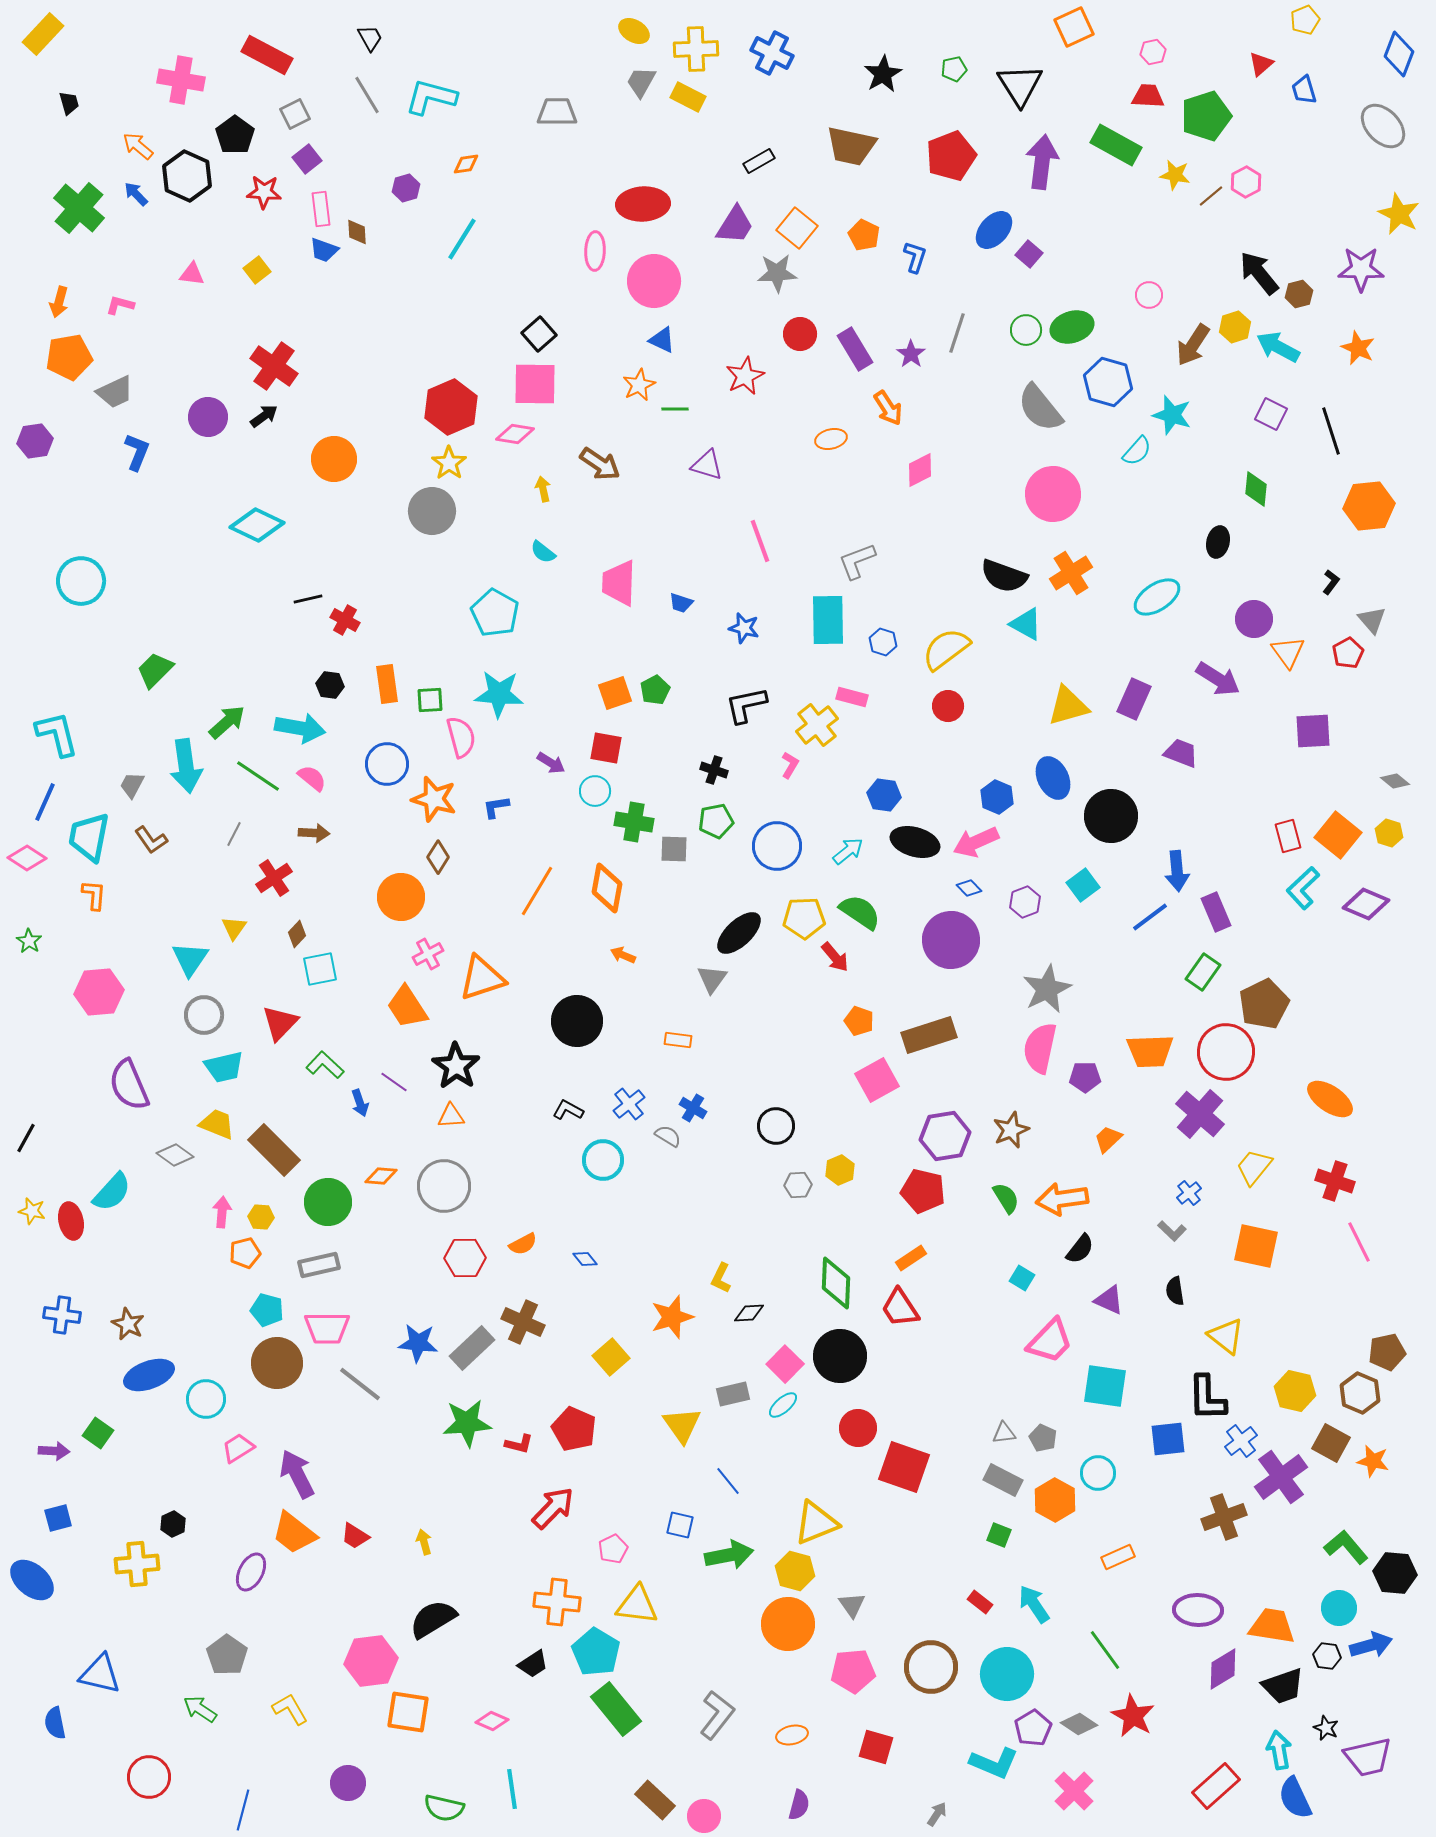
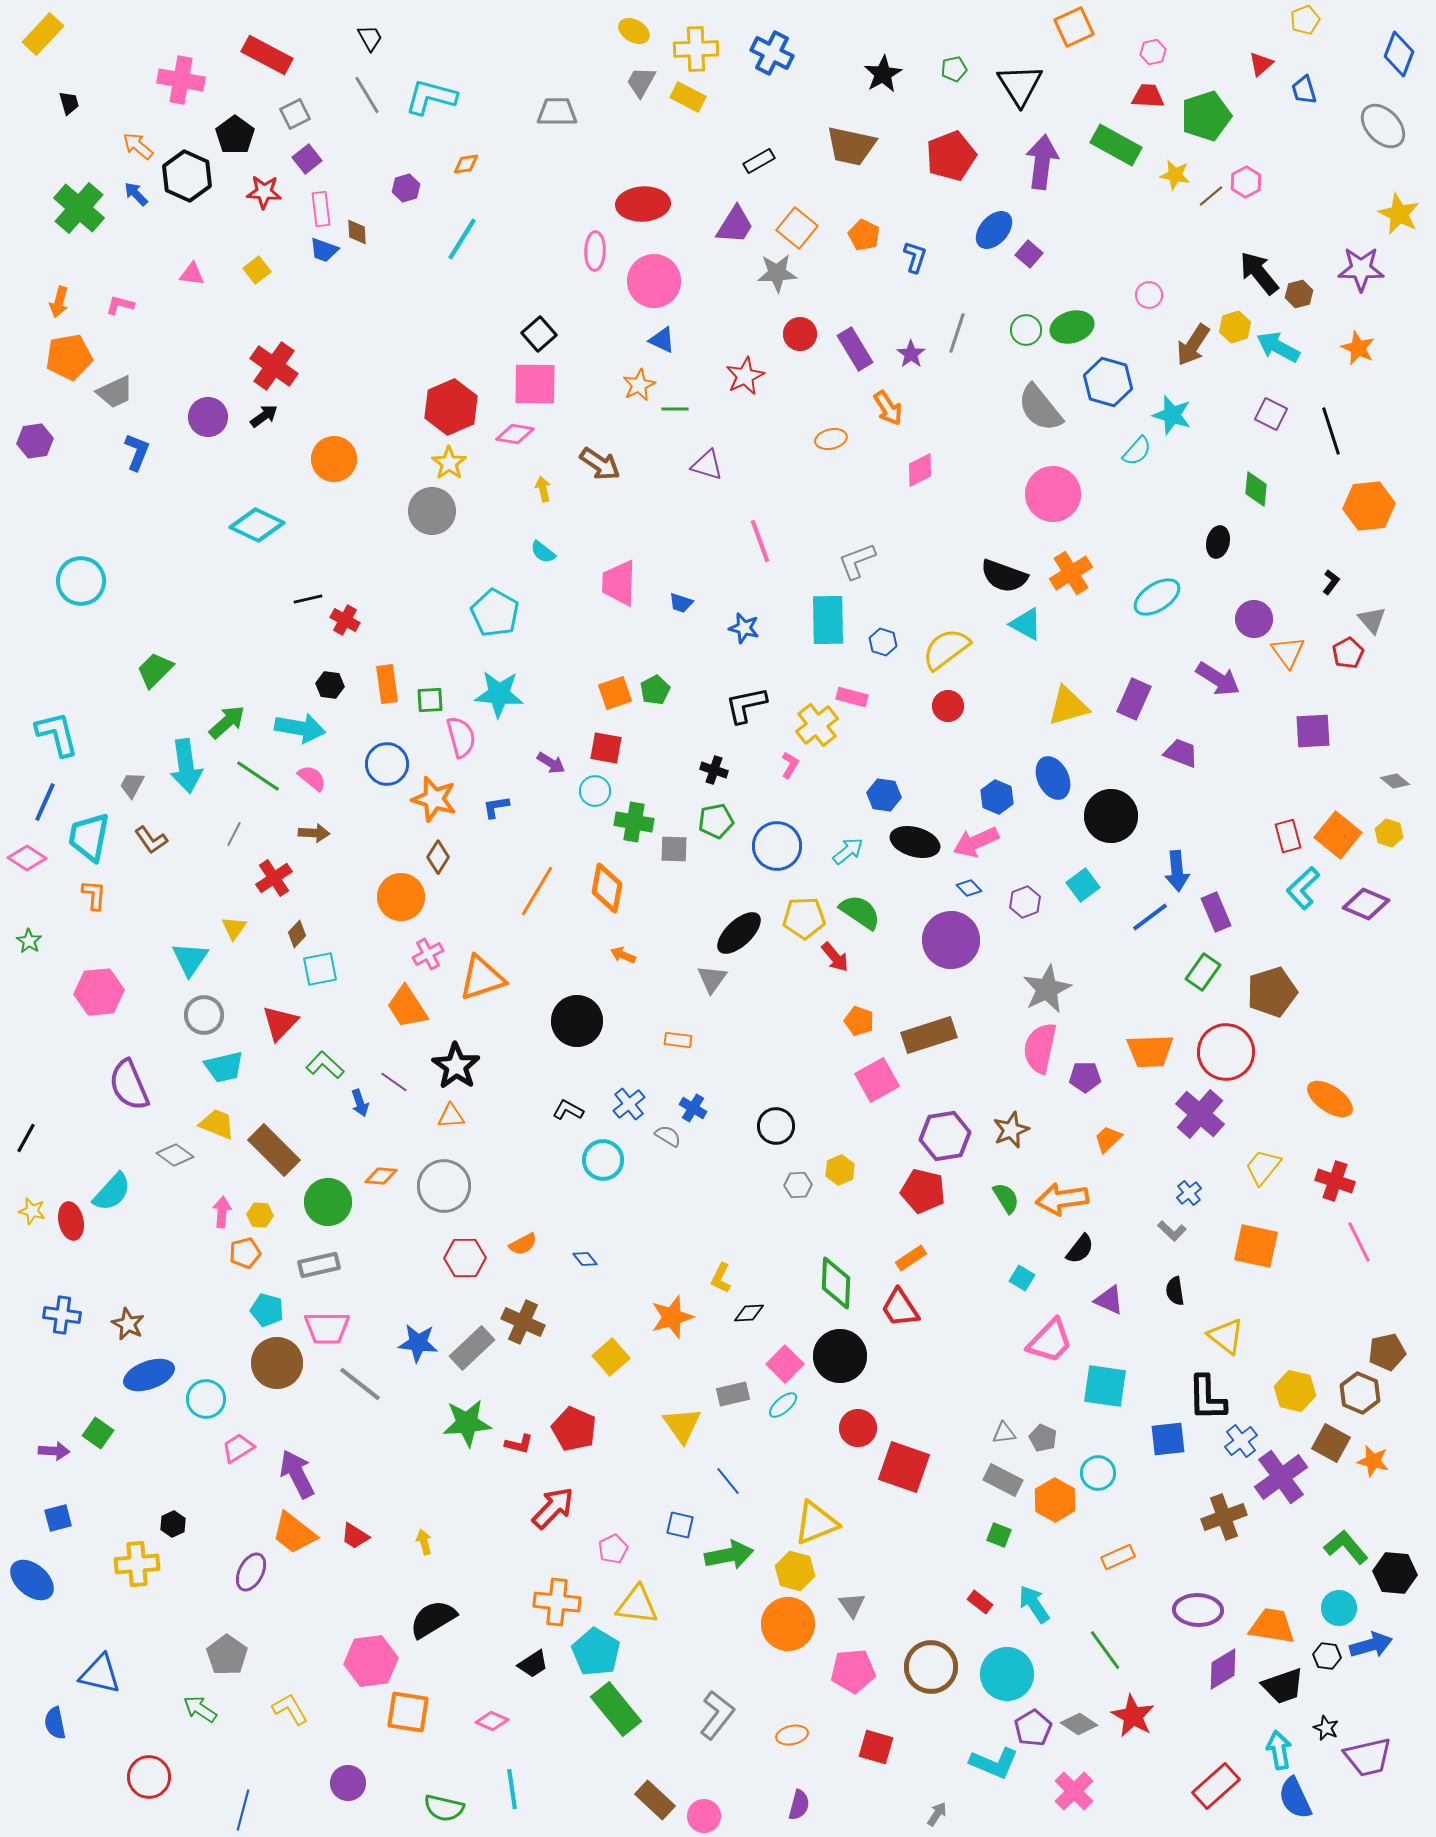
brown pentagon at (1264, 1004): moved 8 px right, 12 px up; rotated 9 degrees clockwise
yellow trapezoid at (1254, 1167): moved 9 px right
yellow hexagon at (261, 1217): moved 1 px left, 2 px up
